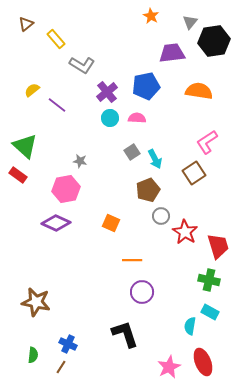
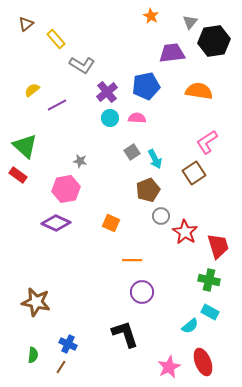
purple line: rotated 66 degrees counterclockwise
cyan semicircle: rotated 138 degrees counterclockwise
